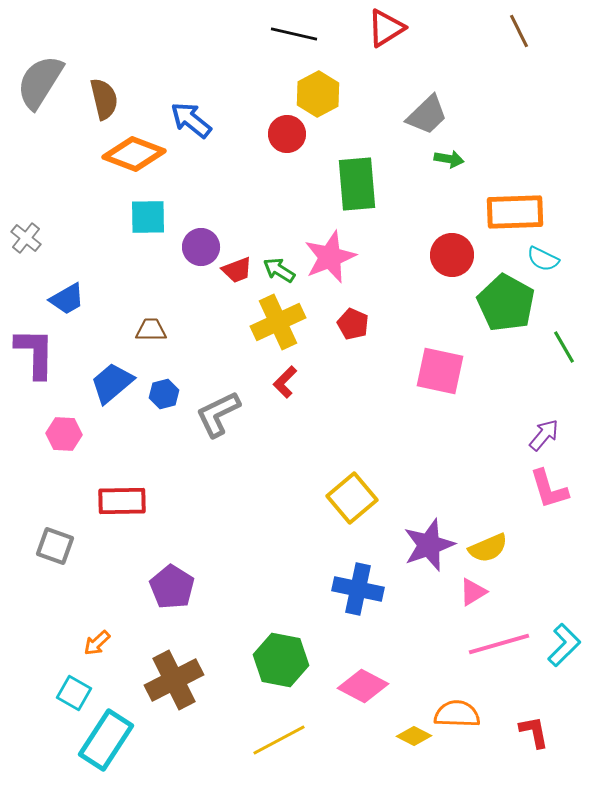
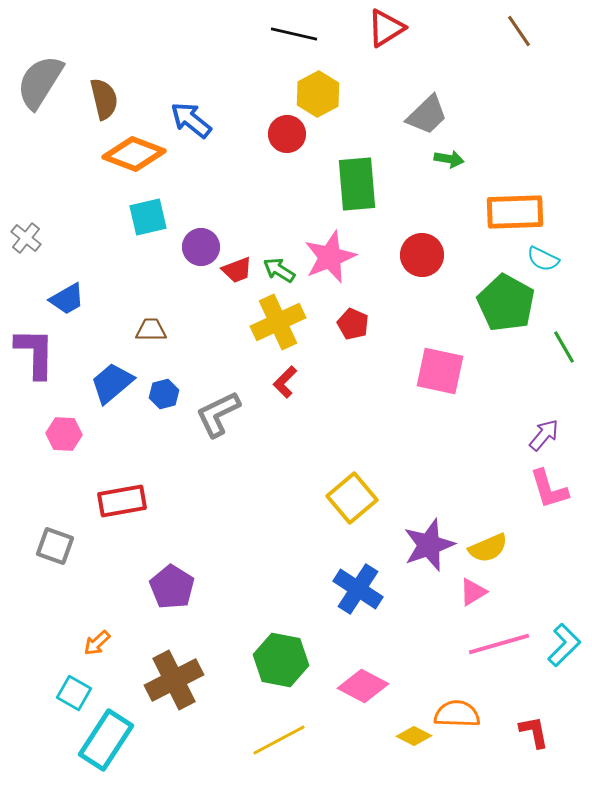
brown line at (519, 31): rotated 8 degrees counterclockwise
cyan square at (148, 217): rotated 12 degrees counterclockwise
red circle at (452, 255): moved 30 px left
red rectangle at (122, 501): rotated 9 degrees counterclockwise
blue cross at (358, 589): rotated 21 degrees clockwise
